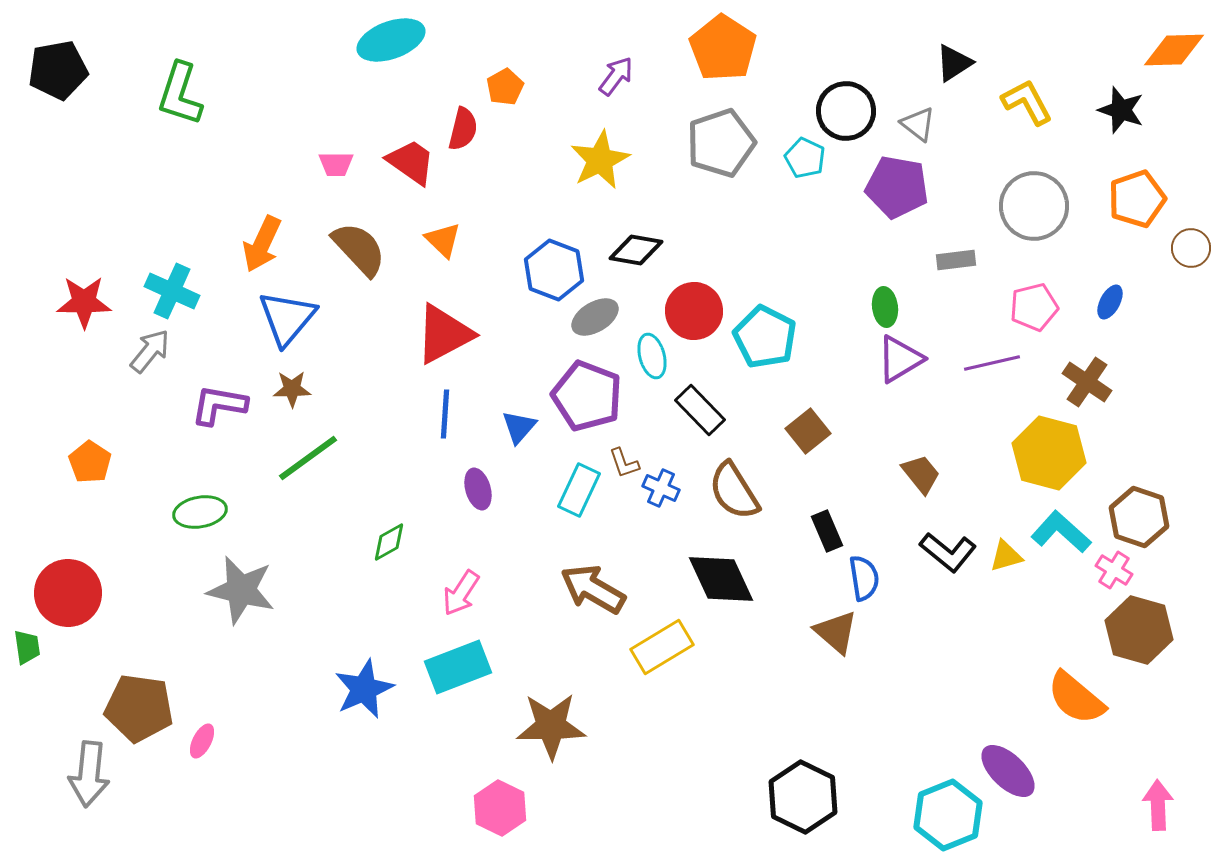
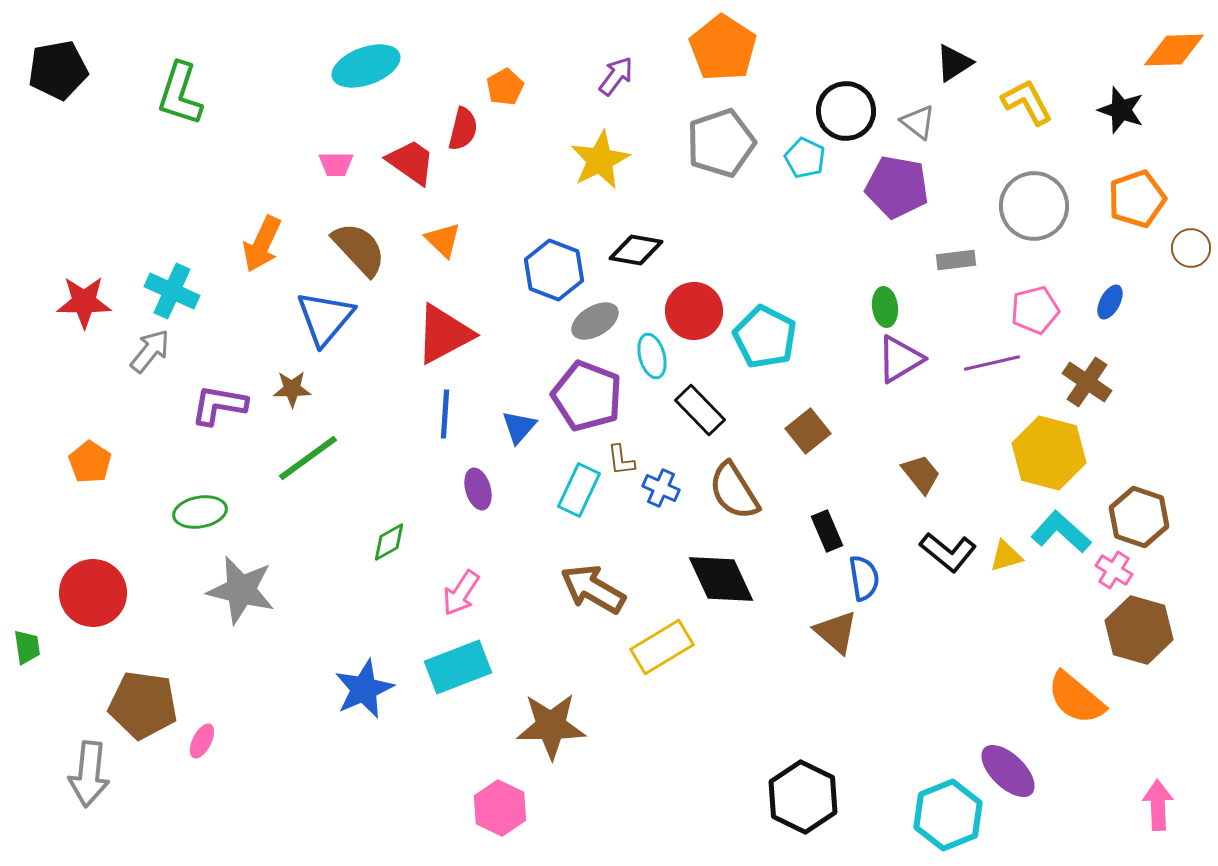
cyan ellipse at (391, 40): moved 25 px left, 26 px down
gray triangle at (918, 124): moved 2 px up
pink pentagon at (1034, 307): moved 1 px right, 3 px down
gray ellipse at (595, 317): moved 4 px down
blue triangle at (287, 318): moved 38 px right
brown L-shape at (624, 463): moved 3 px left, 3 px up; rotated 12 degrees clockwise
red circle at (68, 593): moved 25 px right
brown pentagon at (139, 708): moved 4 px right, 3 px up
